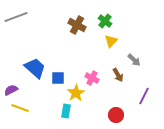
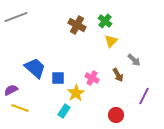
cyan rectangle: moved 2 px left; rotated 24 degrees clockwise
